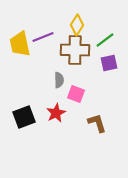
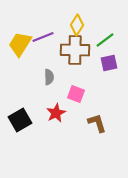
yellow trapezoid: rotated 44 degrees clockwise
gray semicircle: moved 10 px left, 3 px up
black square: moved 4 px left, 3 px down; rotated 10 degrees counterclockwise
